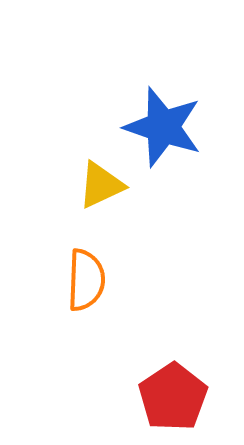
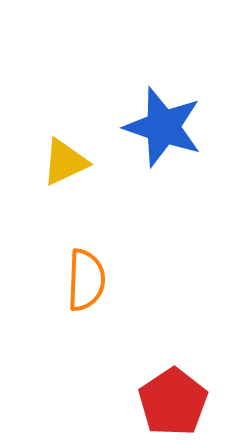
yellow triangle: moved 36 px left, 23 px up
red pentagon: moved 5 px down
